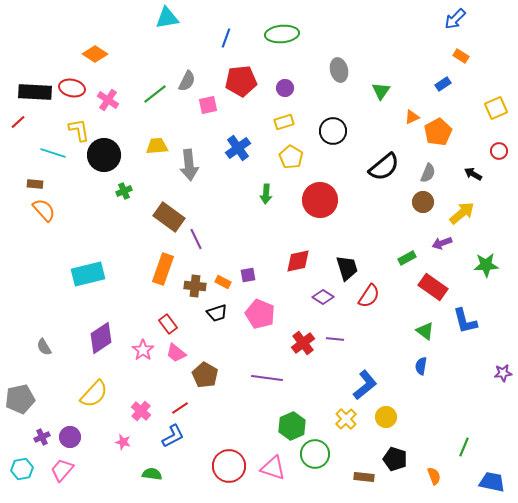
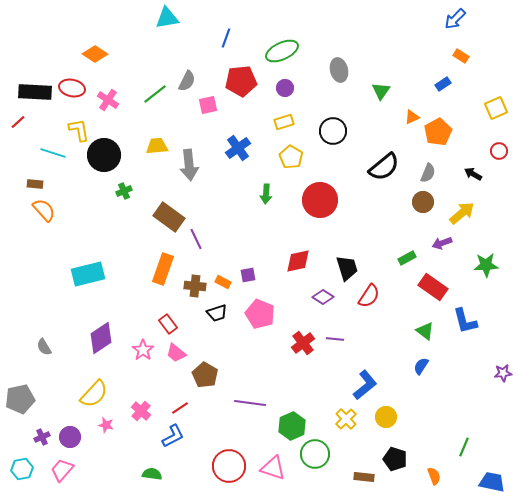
green ellipse at (282, 34): moved 17 px down; rotated 20 degrees counterclockwise
blue semicircle at (421, 366): rotated 24 degrees clockwise
purple line at (267, 378): moved 17 px left, 25 px down
pink star at (123, 442): moved 17 px left, 17 px up
